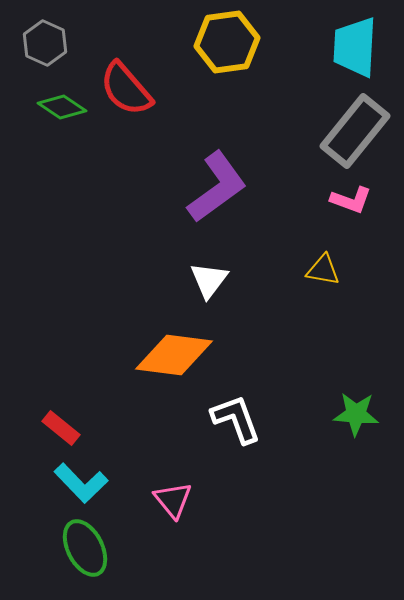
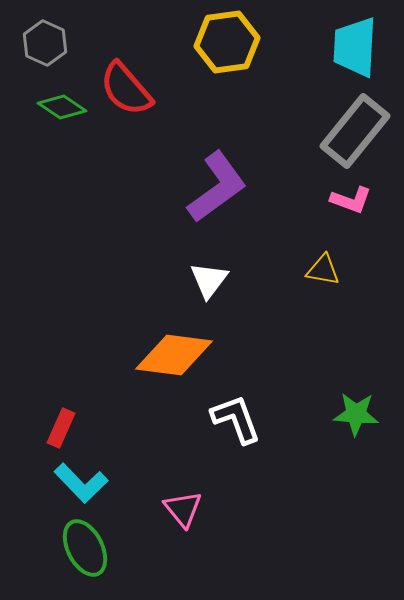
red rectangle: rotated 75 degrees clockwise
pink triangle: moved 10 px right, 9 px down
